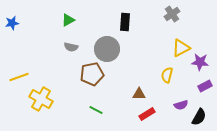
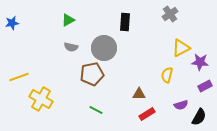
gray cross: moved 2 px left
gray circle: moved 3 px left, 1 px up
